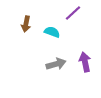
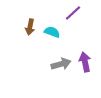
brown arrow: moved 4 px right, 3 px down
gray arrow: moved 5 px right
